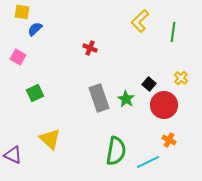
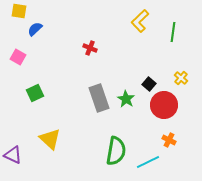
yellow square: moved 3 px left, 1 px up
